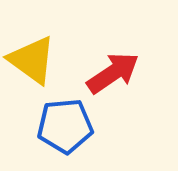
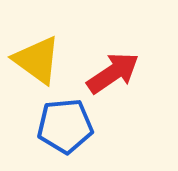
yellow triangle: moved 5 px right
